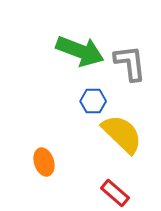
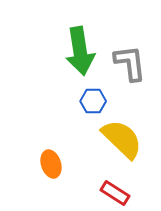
green arrow: rotated 60 degrees clockwise
yellow semicircle: moved 5 px down
orange ellipse: moved 7 px right, 2 px down
red rectangle: rotated 8 degrees counterclockwise
